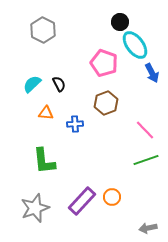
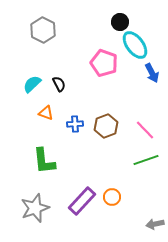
brown hexagon: moved 23 px down
orange triangle: rotated 14 degrees clockwise
gray arrow: moved 7 px right, 4 px up
